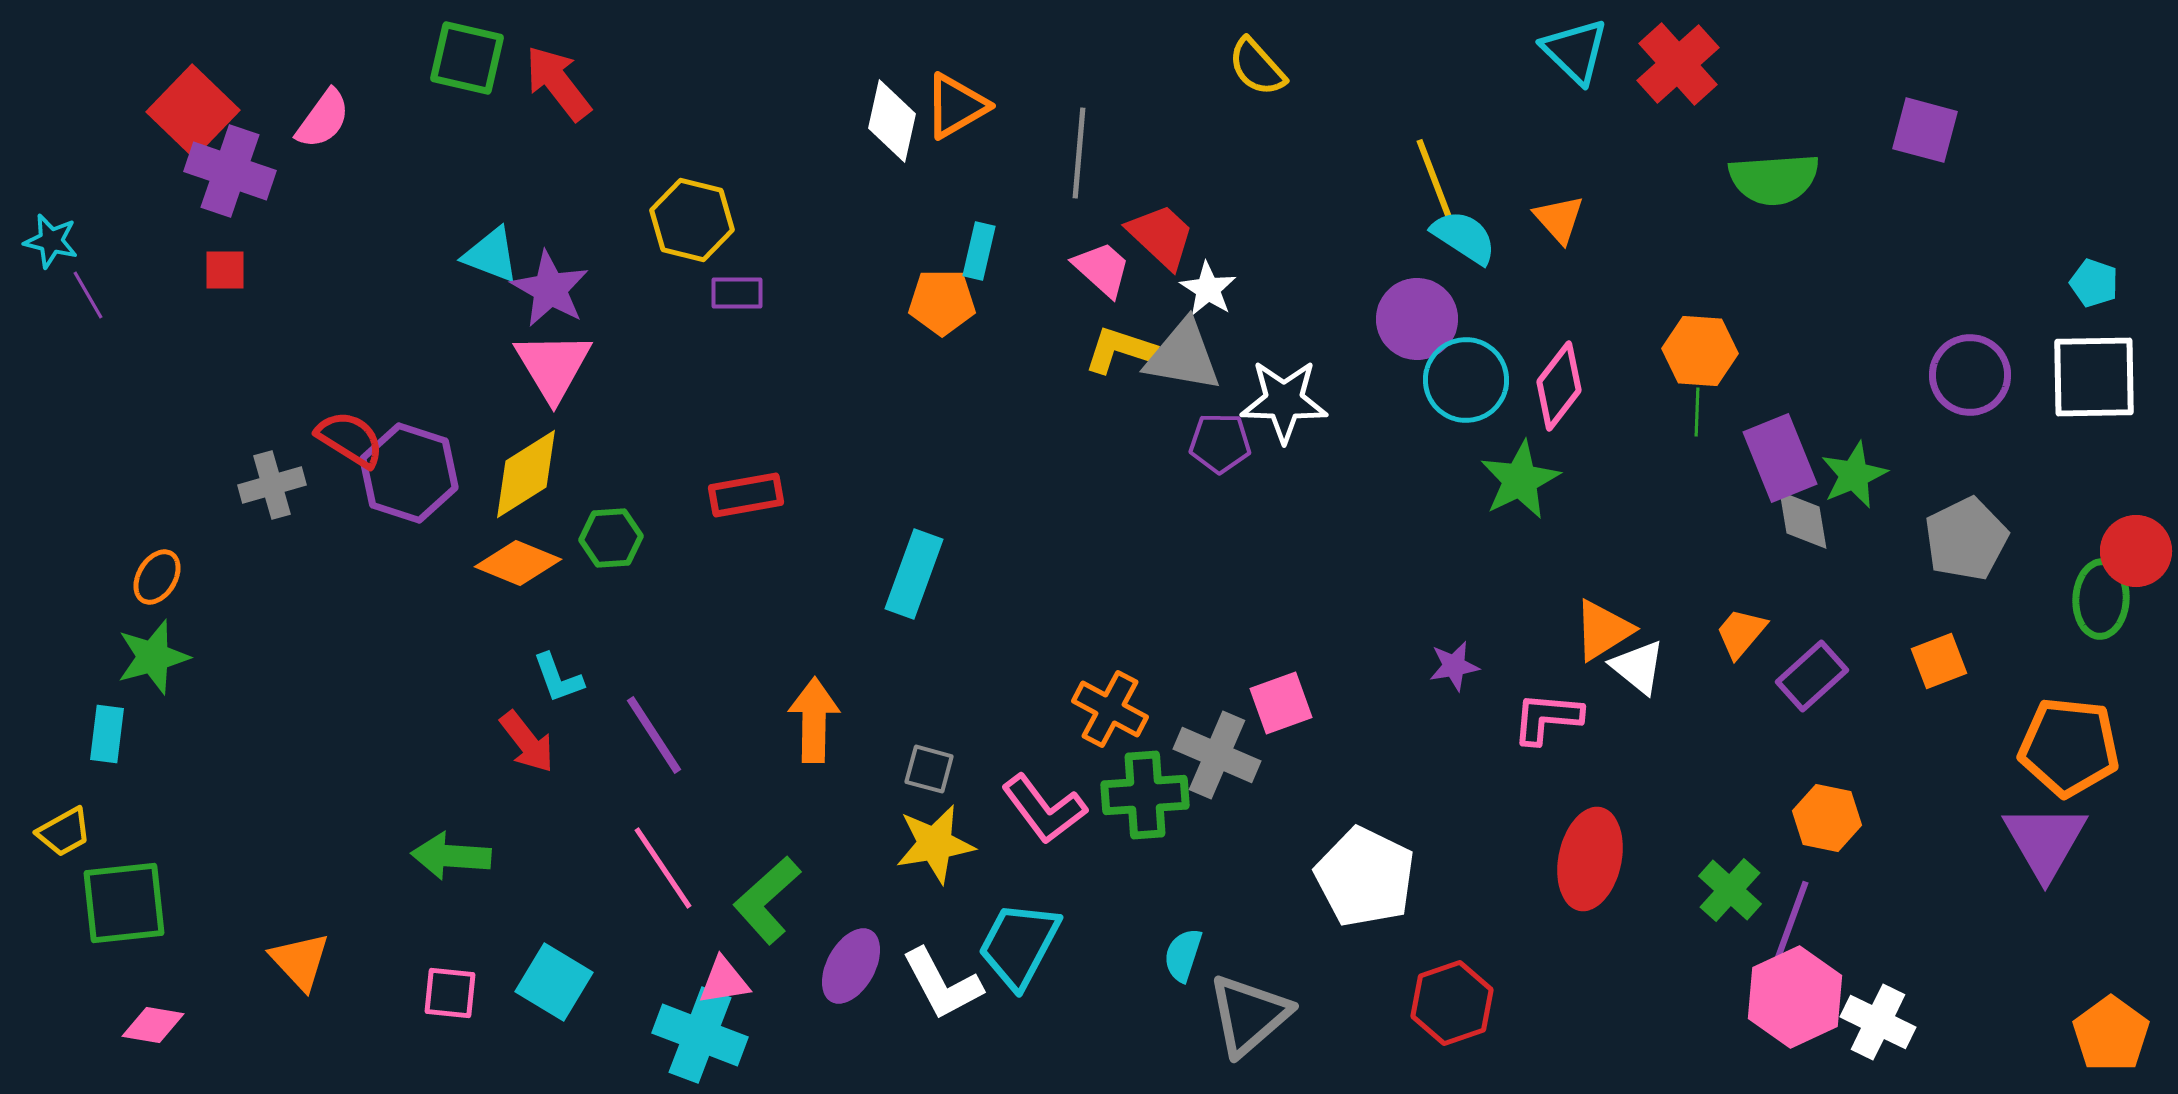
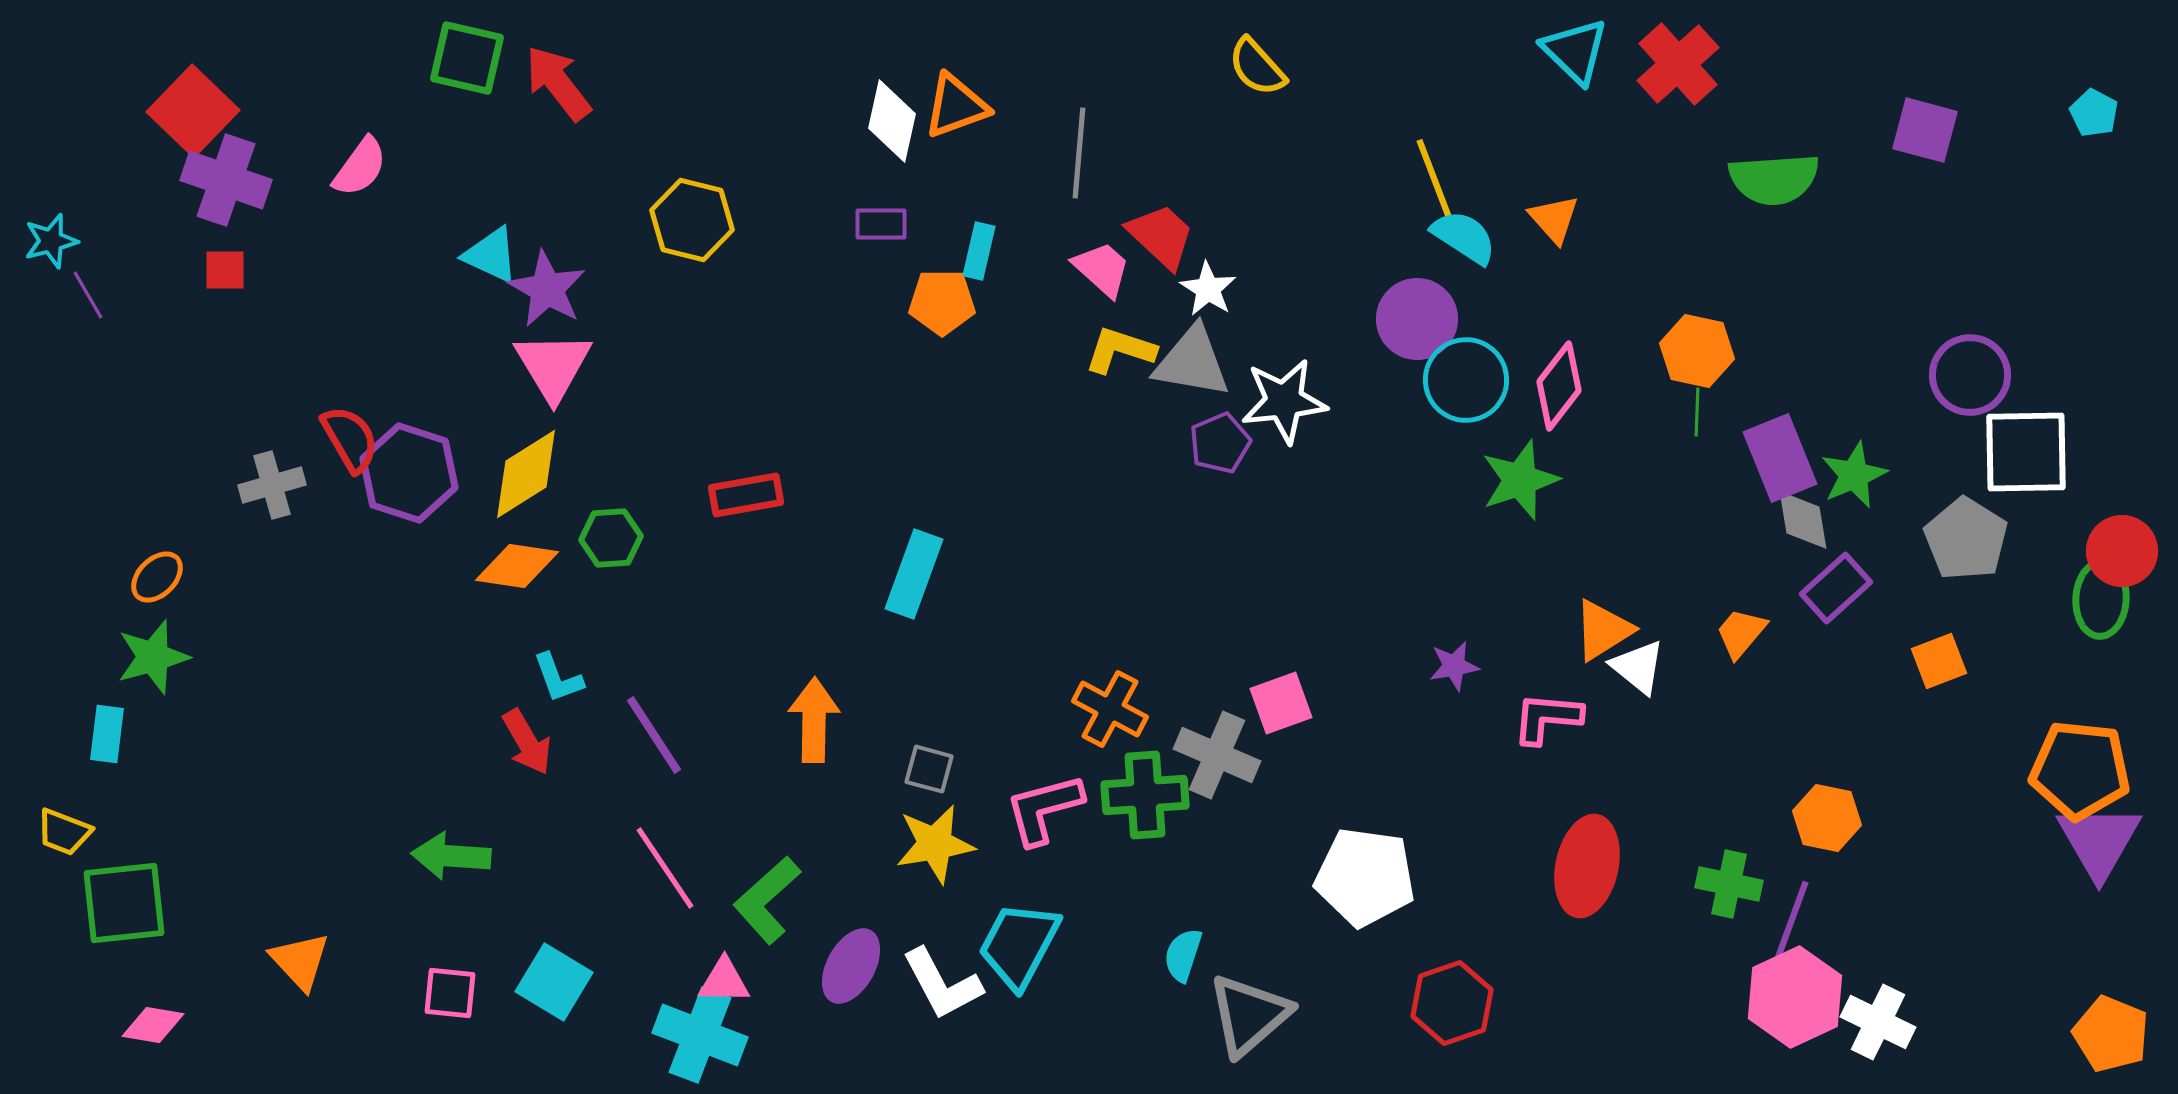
orange triangle at (956, 106): rotated 10 degrees clockwise
pink semicircle at (323, 119): moved 37 px right, 48 px down
purple cross at (230, 171): moved 4 px left, 9 px down
orange triangle at (1559, 219): moved 5 px left
cyan star at (51, 241): rotated 28 degrees counterclockwise
cyan triangle at (491, 255): rotated 4 degrees clockwise
cyan pentagon at (2094, 283): moved 170 px up; rotated 9 degrees clockwise
purple star at (550, 289): moved 3 px left
purple rectangle at (737, 293): moved 144 px right, 69 px up
orange hexagon at (1700, 351): moved 3 px left; rotated 8 degrees clockwise
gray triangle at (1183, 356): moved 9 px right, 6 px down
white square at (2094, 377): moved 68 px left, 75 px down
white star at (1284, 401): rotated 8 degrees counterclockwise
red semicircle at (350, 439): rotated 28 degrees clockwise
purple pentagon at (1220, 443): rotated 24 degrees counterclockwise
green star at (1520, 480): rotated 8 degrees clockwise
gray pentagon at (1966, 539): rotated 14 degrees counterclockwise
red circle at (2136, 551): moved 14 px left
orange diamond at (518, 563): moved 1 px left, 3 px down; rotated 14 degrees counterclockwise
orange ellipse at (157, 577): rotated 14 degrees clockwise
purple rectangle at (1812, 676): moved 24 px right, 88 px up
red arrow at (527, 742): rotated 8 degrees clockwise
orange pentagon at (2069, 747): moved 11 px right, 23 px down
pink L-shape at (1044, 809): rotated 112 degrees clockwise
yellow trapezoid at (64, 832): rotated 50 degrees clockwise
purple triangle at (2045, 841): moved 54 px right
red ellipse at (1590, 859): moved 3 px left, 7 px down
pink line at (663, 868): moved 2 px right
white pentagon at (1365, 877): rotated 18 degrees counterclockwise
green cross at (1730, 890): moved 1 px left, 6 px up; rotated 30 degrees counterclockwise
pink triangle at (724, 981): rotated 10 degrees clockwise
orange pentagon at (2111, 1034): rotated 14 degrees counterclockwise
